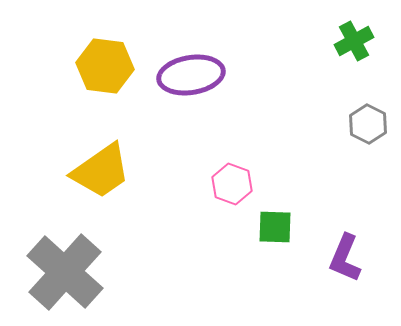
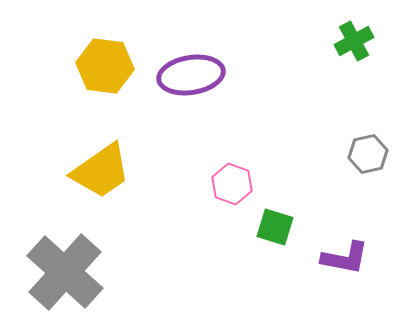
gray hexagon: moved 30 px down; rotated 21 degrees clockwise
green square: rotated 15 degrees clockwise
purple L-shape: rotated 102 degrees counterclockwise
